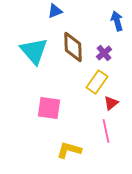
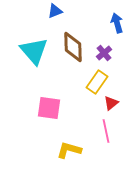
blue arrow: moved 2 px down
